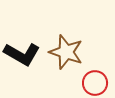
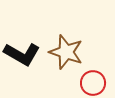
red circle: moved 2 px left
